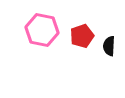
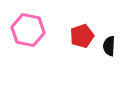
pink hexagon: moved 14 px left
